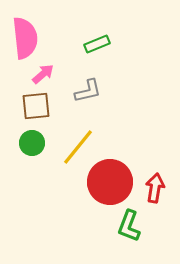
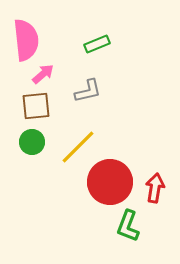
pink semicircle: moved 1 px right, 2 px down
green circle: moved 1 px up
yellow line: rotated 6 degrees clockwise
green L-shape: moved 1 px left
